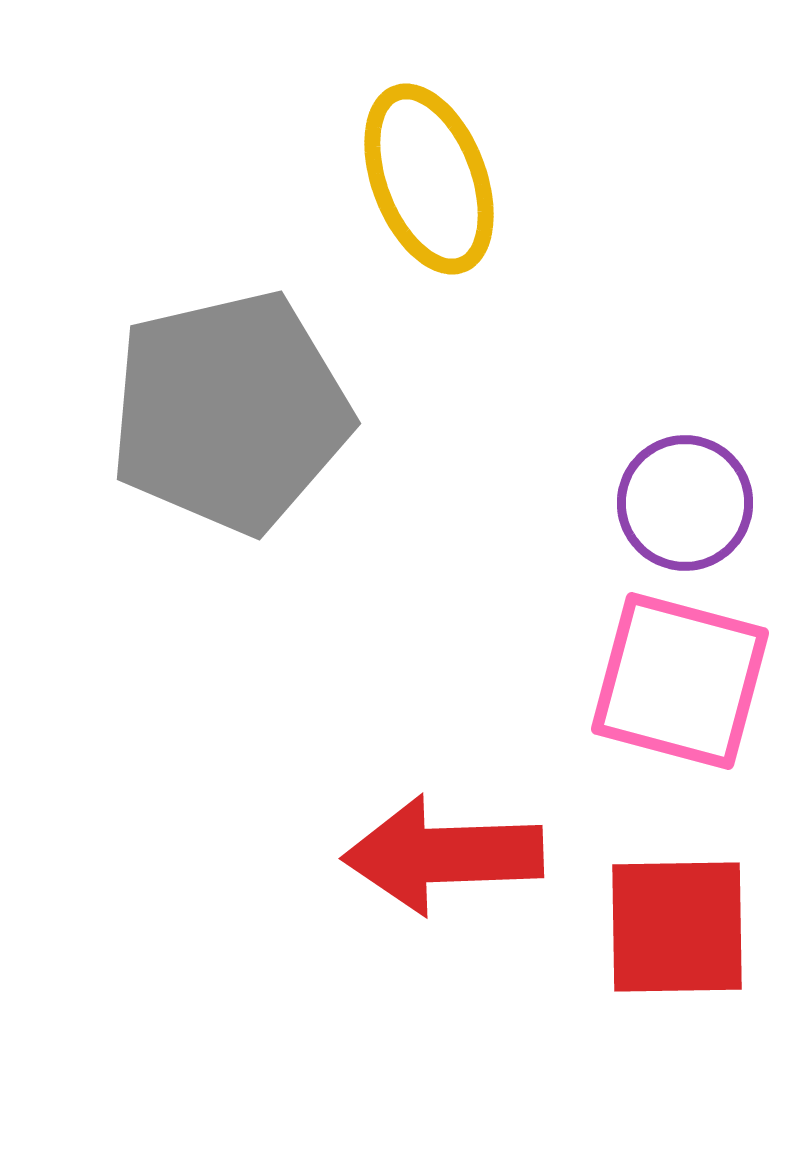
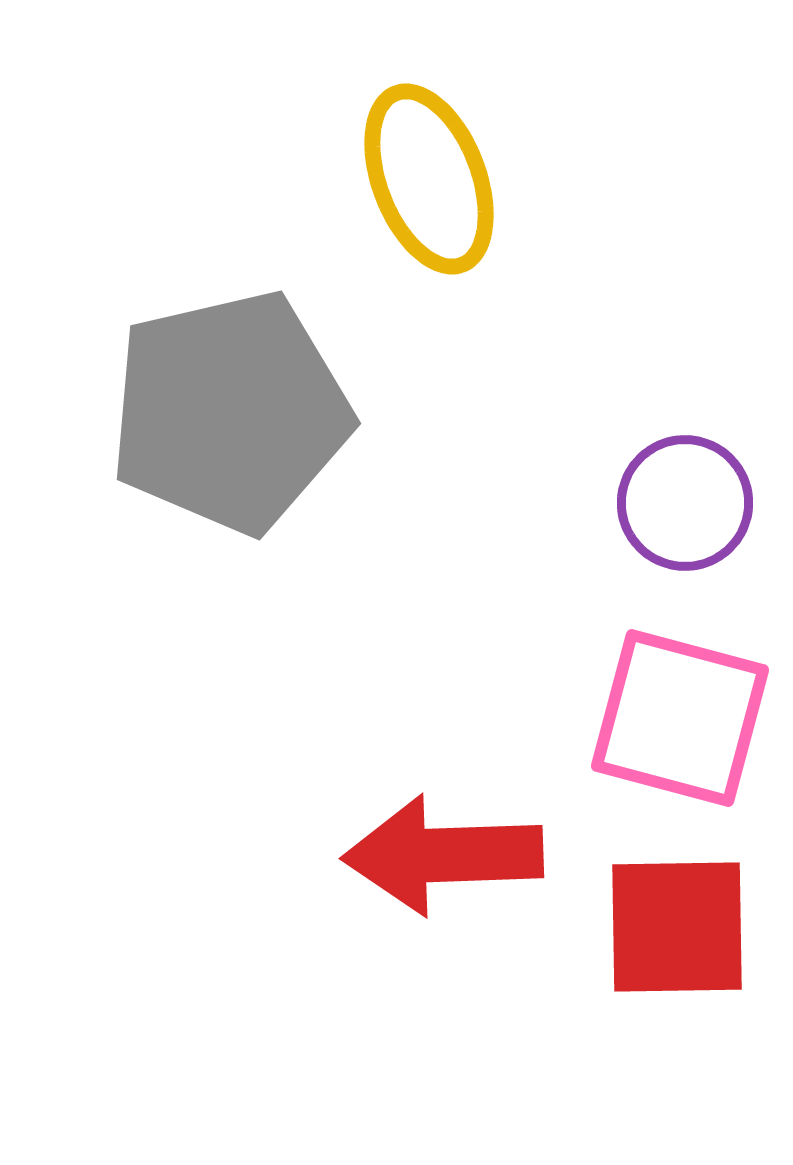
pink square: moved 37 px down
